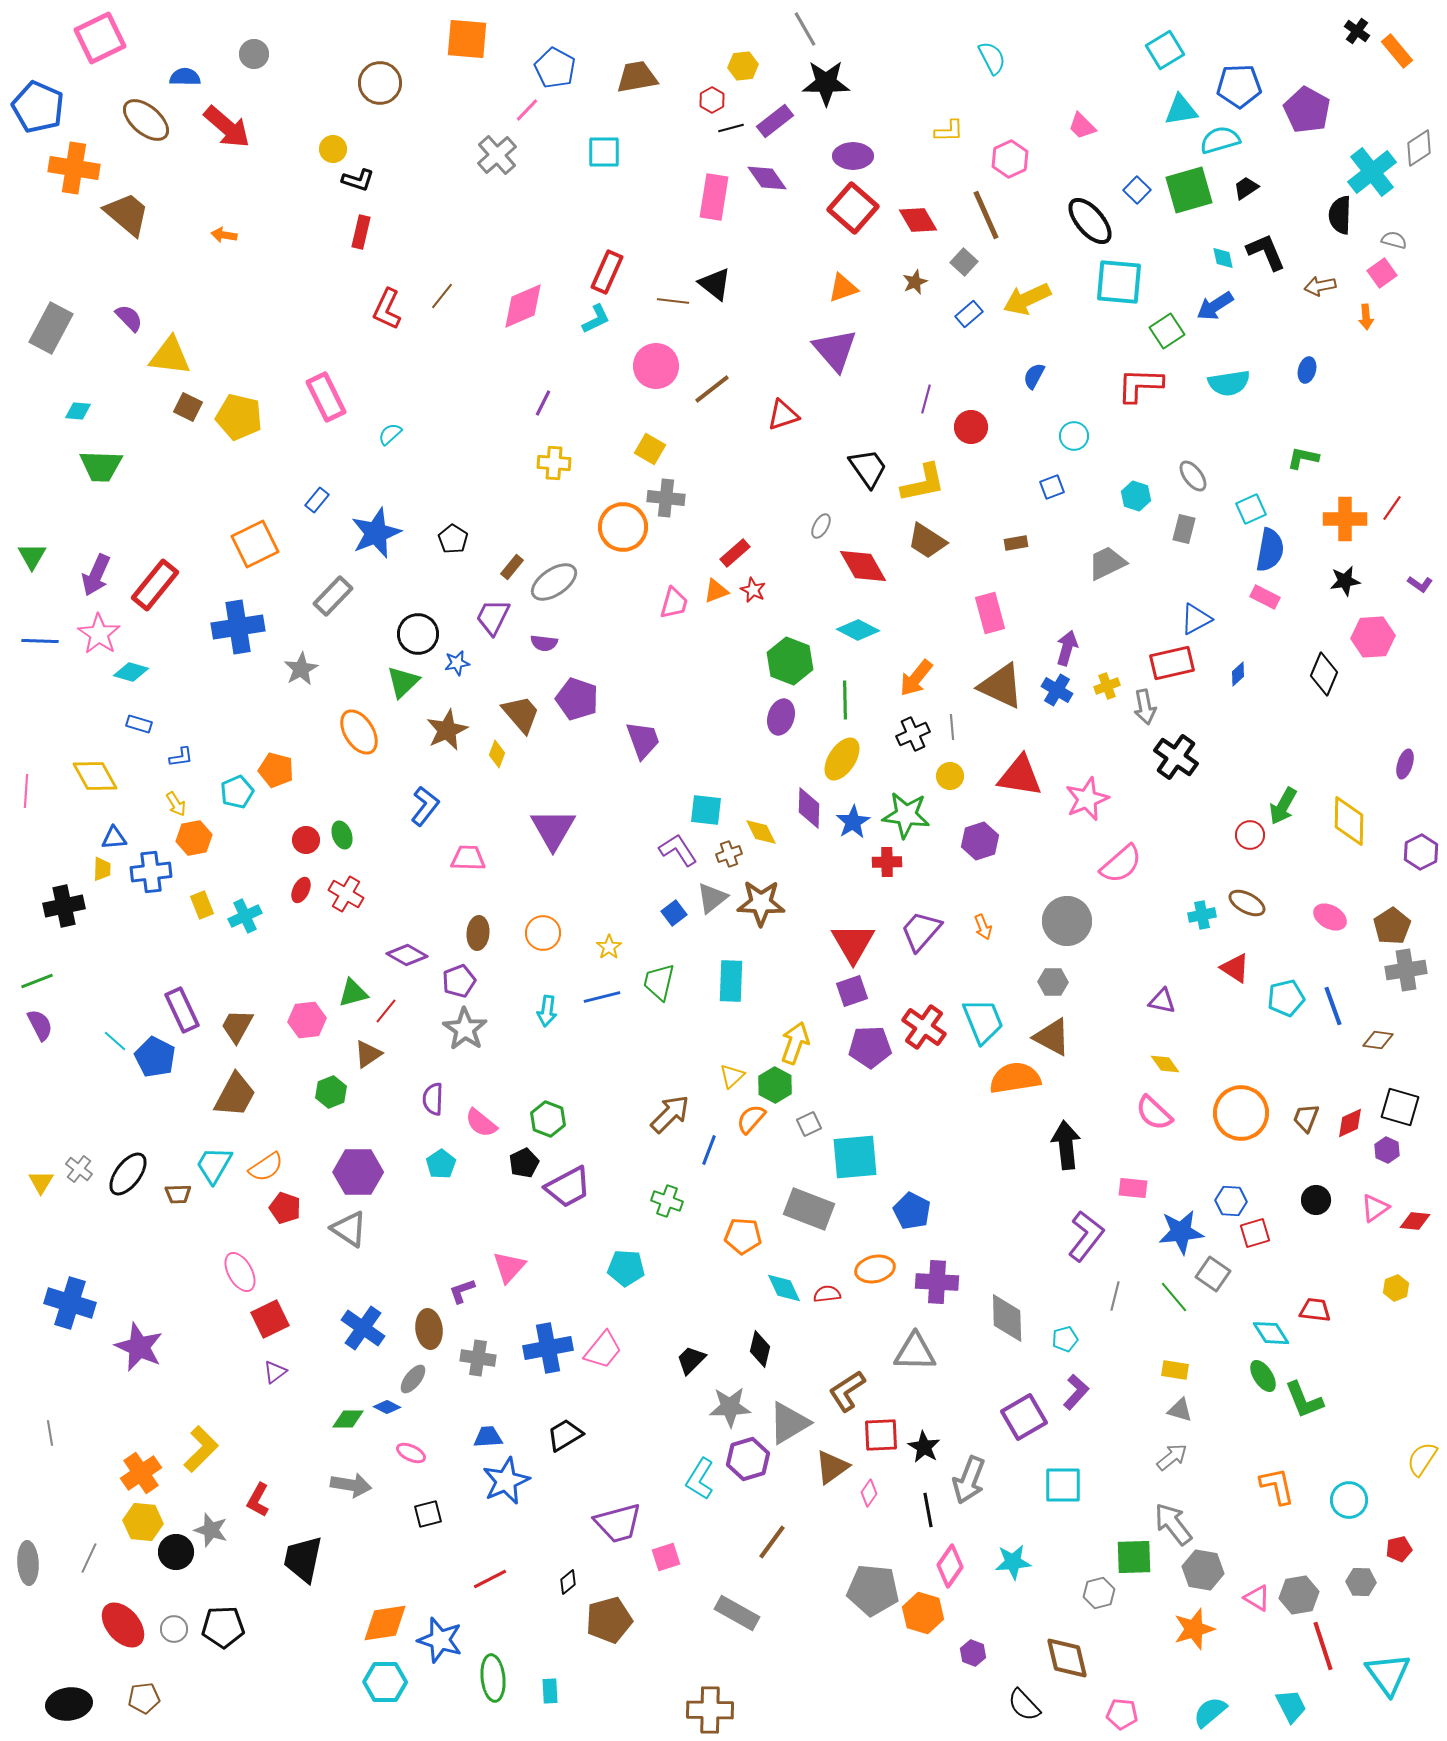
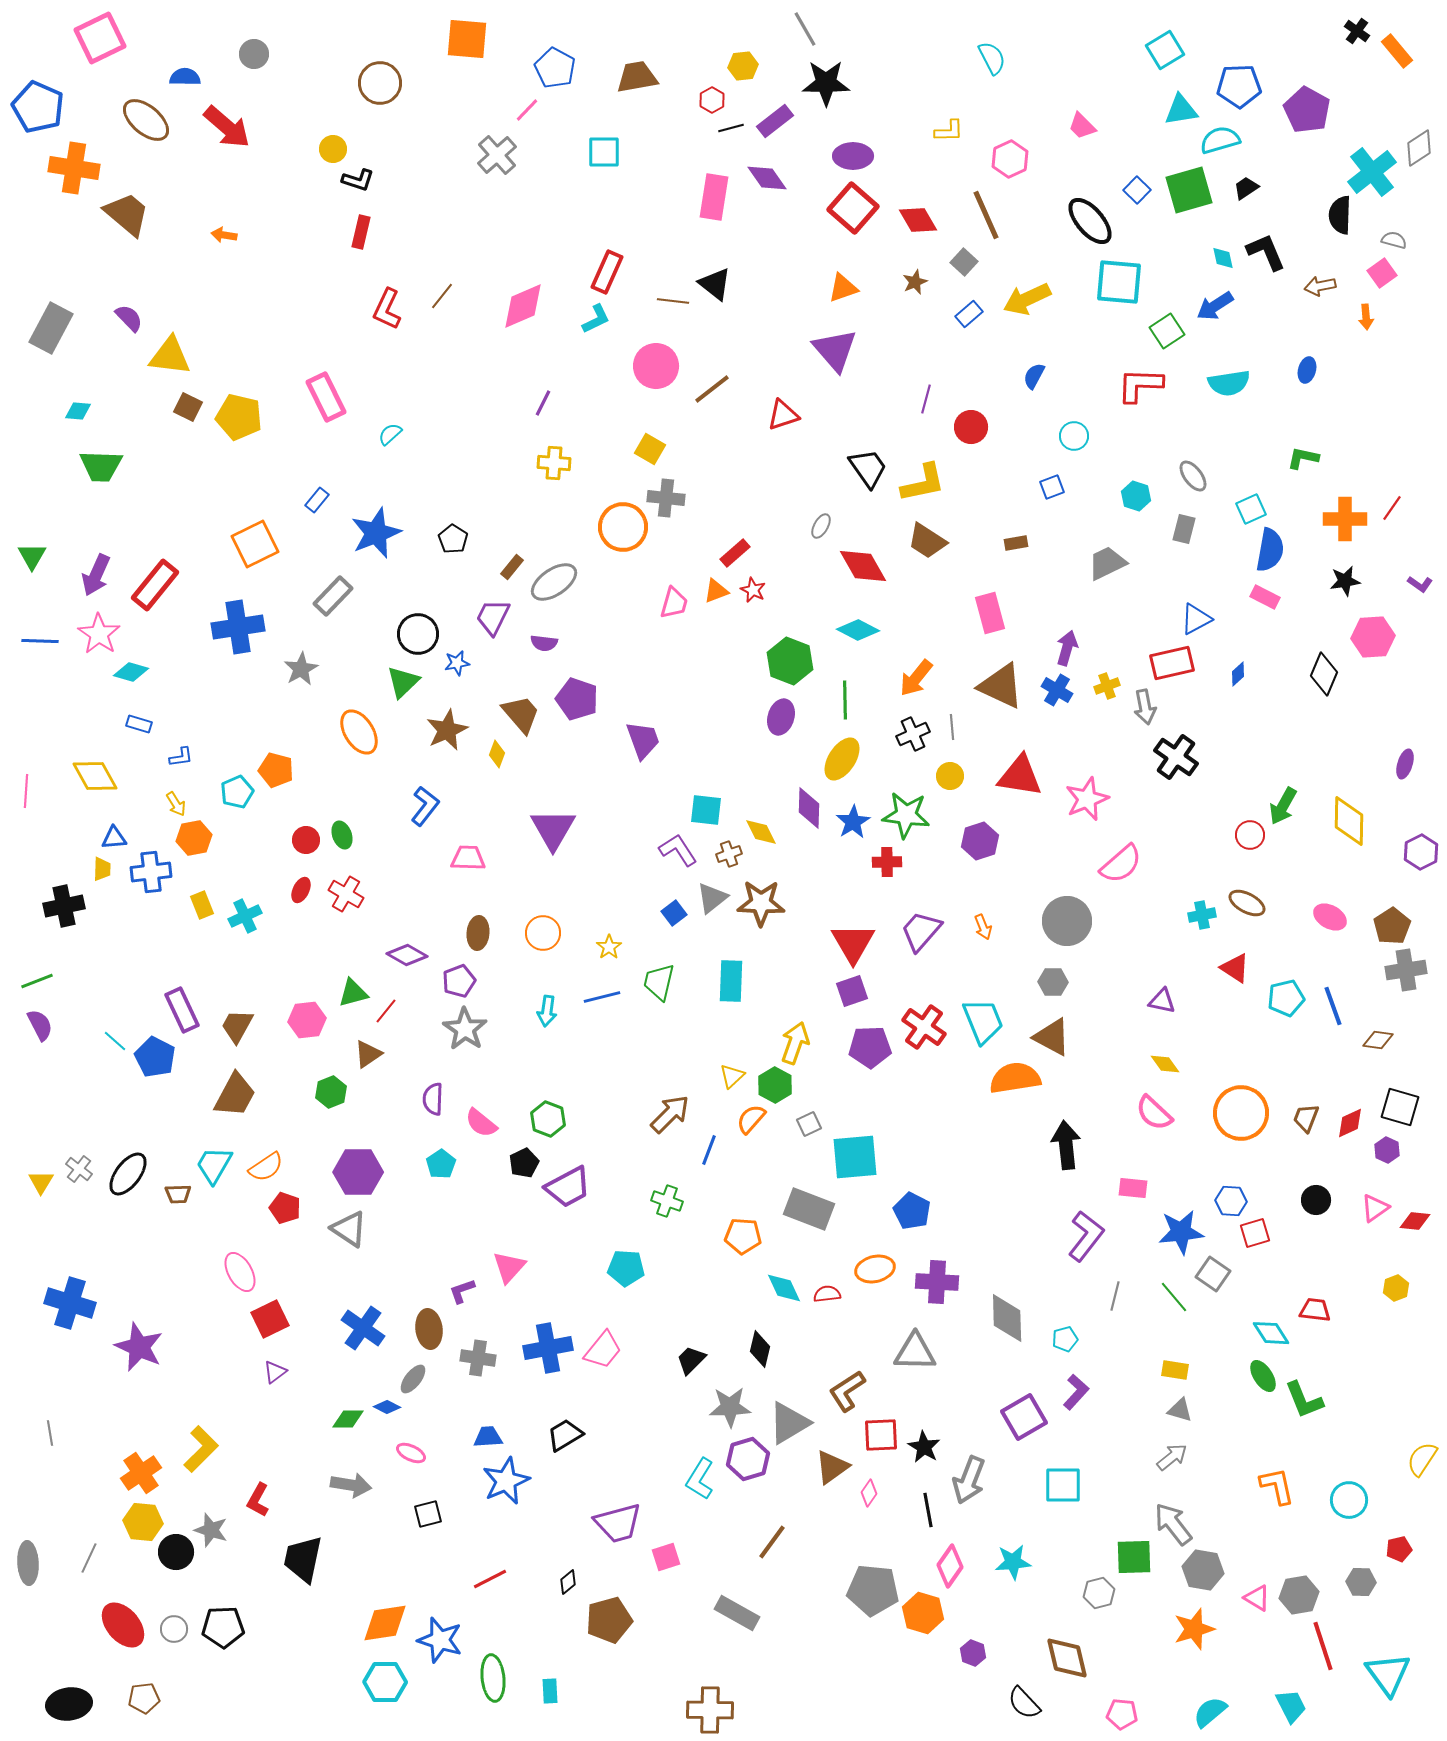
black semicircle at (1024, 1705): moved 2 px up
